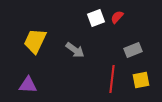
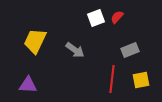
gray rectangle: moved 3 px left
